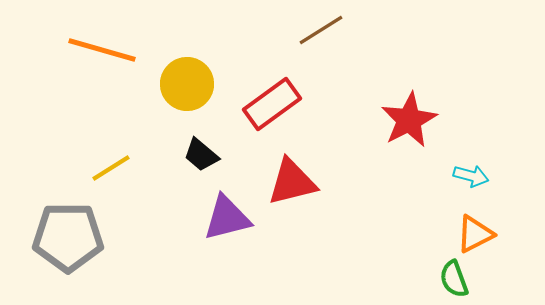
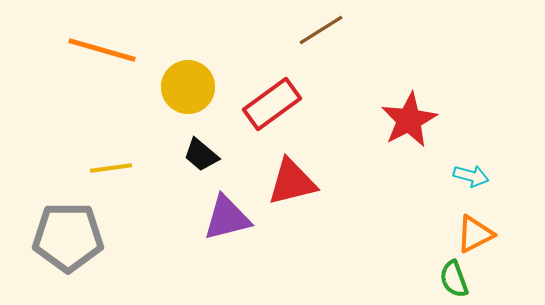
yellow circle: moved 1 px right, 3 px down
yellow line: rotated 24 degrees clockwise
